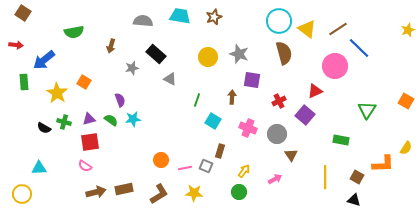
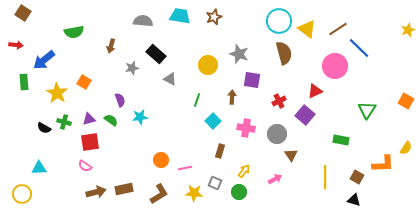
yellow circle at (208, 57): moved 8 px down
cyan star at (133, 119): moved 7 px right, 2 px up
cyan square at (213, 121): rotated 14 degrees clockwise
pink cross at (248, 128): moved 2 px left; rotated 12 degrees counterclockwise
gray square at (206, 166): moved 9 px right, 17 px down
